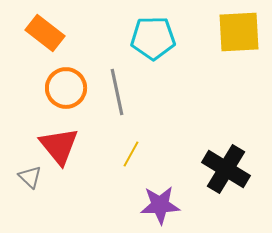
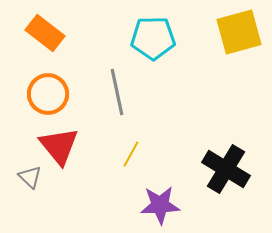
yellow square: rotated 12 degrees counterclockwise
orange circle: moved 18 px left, 6 px down
